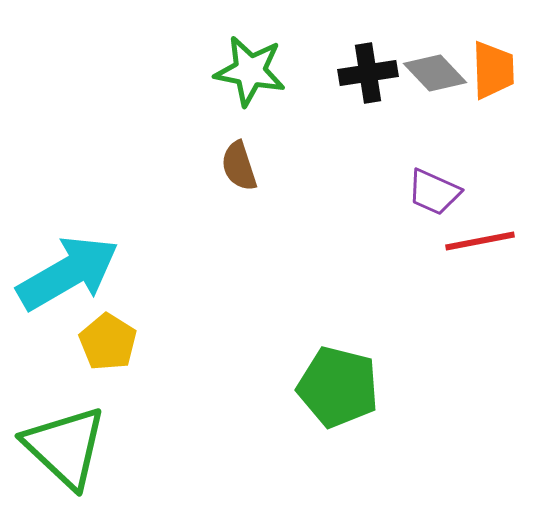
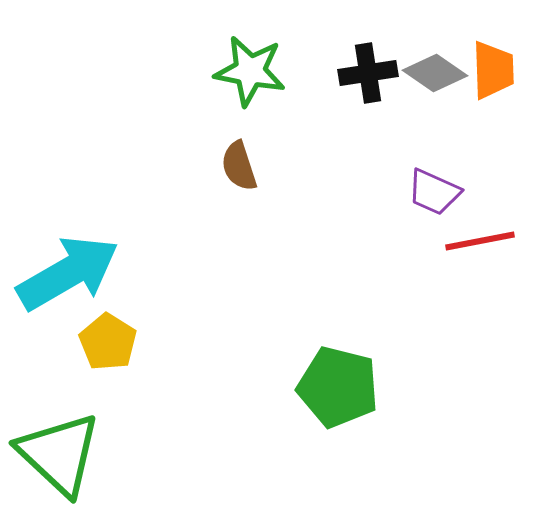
gray diamond: rotated 12 degrees counterclockwise
green triangle: moved 6 px left, 7 px down
